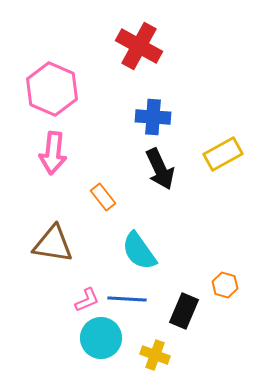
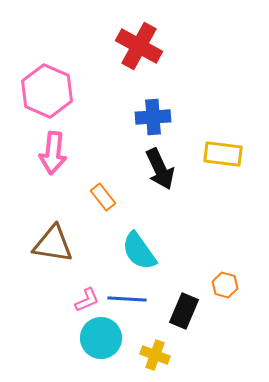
pink hexagon: moved 5 px left, 2 px down
blue cross: rotated 8 degrees counterclockwise
yellow rectangle: rotated 36 degrees clockwise
